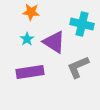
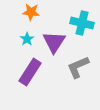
cyan cross: moved 1 px up
purple triangle: rotated 30 degrees clockwise
purple rectangle: rotated 48 degrees counterclockwise
